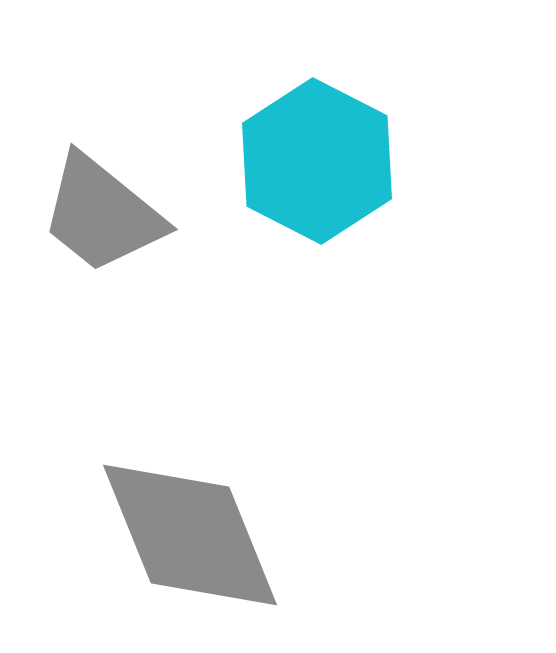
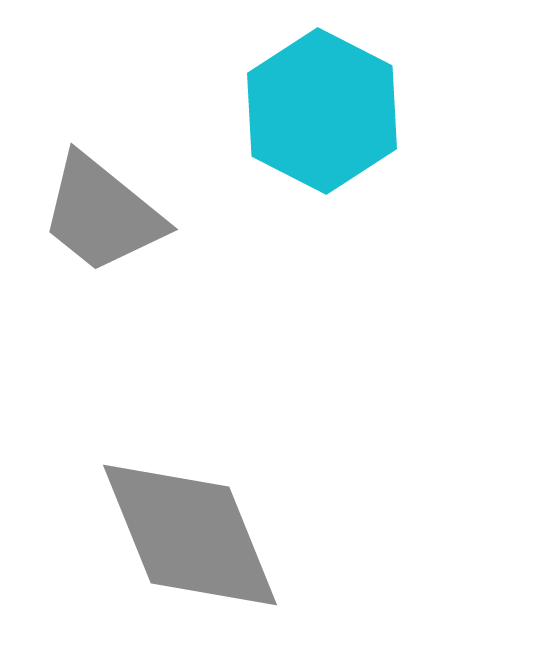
cyan hexagon: moved 5 px right, 50 px up
